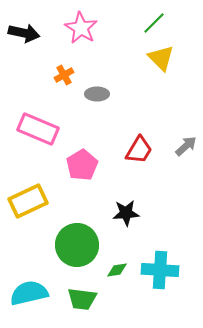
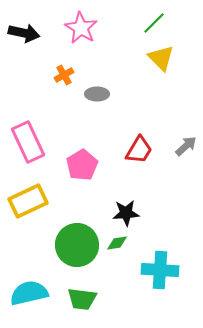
pink rectangle: moved 10 px left, 13 px down; rotated 42 degrees clockwise
green diamond: moved 27 px up
